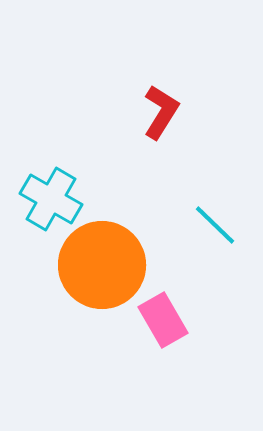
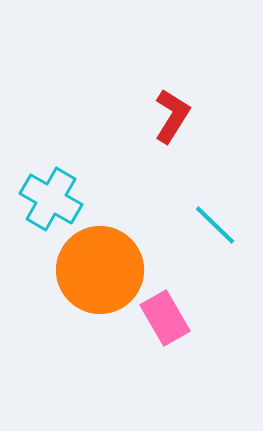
red L-shape: moved 11 px right, 4 px down
orange circle: moved 2 px left, 5 px down
pink rectangle: moved 2 px right, 2 px up
